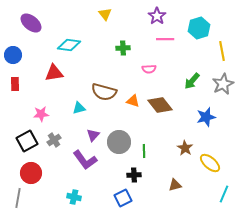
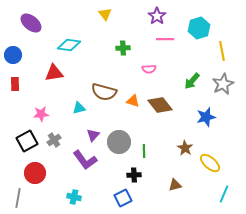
red circle: moved 4 px right
